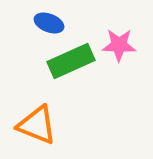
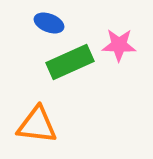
green rectangle: moved 1 px left, 1 px down
orange triangle: rotated 15 degrees counterclockwise
